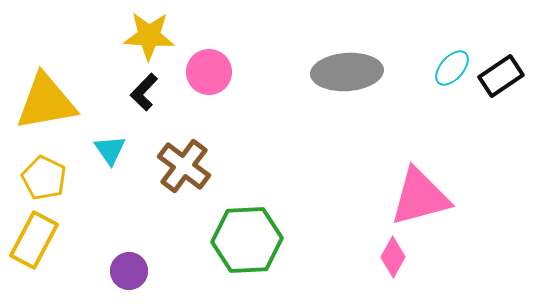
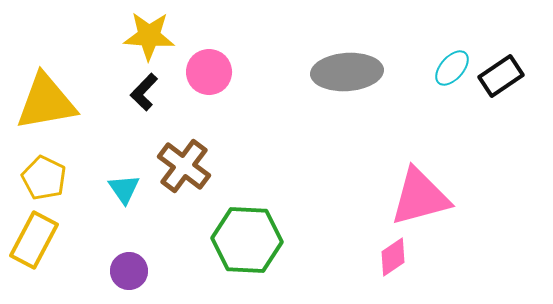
cyan triangle: moved 14 px right, 39 px down
green hexagon: rotated 6 degrees clockwise
pink diamond: rotated 27 degrees clockwise
